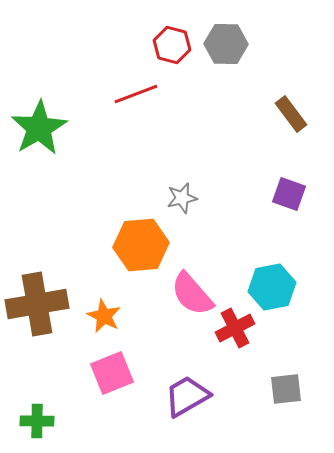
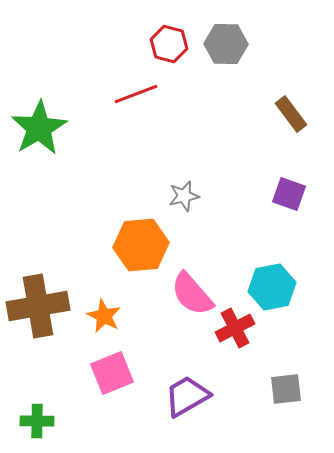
red hexagon: moved 3 px left, 1 px up
gray star: moved 2 px right, 2 px up
brown cross: moved 1 px right, 2 px down
